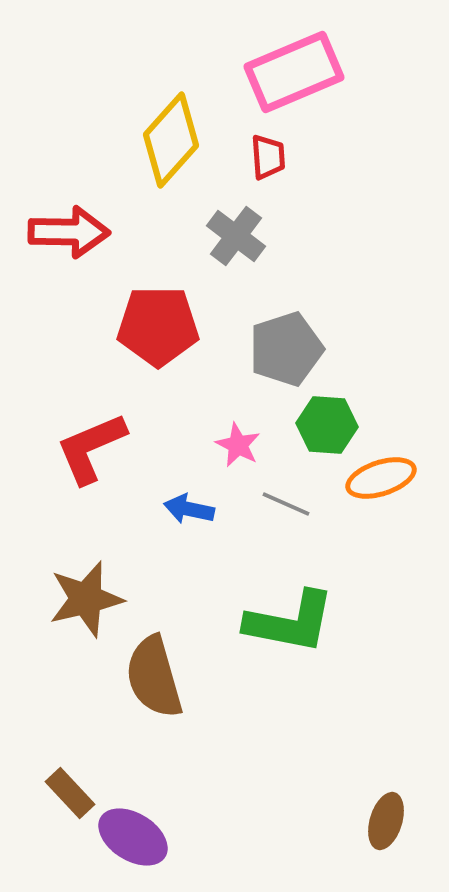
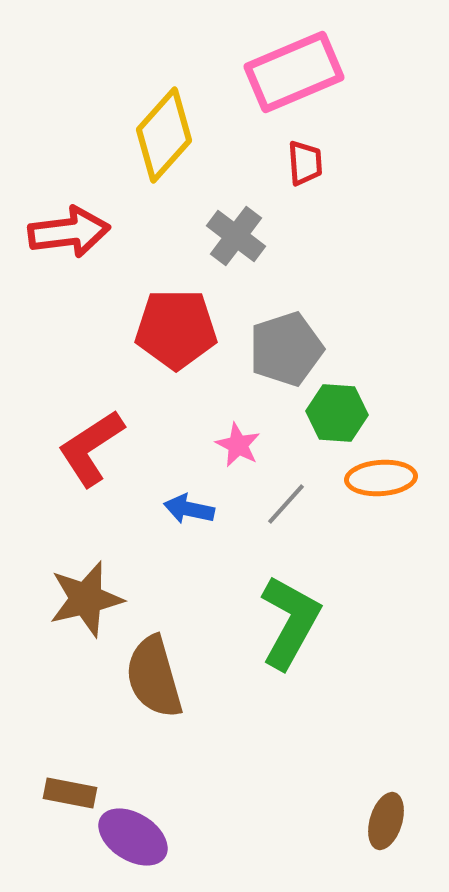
yellow diamond: moved 7 px left, 5 px up
red trapezoid: moved 37 px right, 6 px down
red arrow: rotated 8 degrees counterclockwise
red pentagon: moved 18 px right, 3 px down
green hexagon: moved 10 px right, 12 px up
red L-shape: rotated 10 degrees counterclockwise
orange ellipse: rotated 14 degrees clockwise
gray line: rotated 72 degrees counterclockwise
green L-shape: rotated 72 degrees counterclockwise
brown rectangle: rotated 36 degrees counterclockwise
